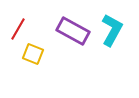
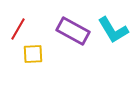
cyan L-shape: moved 1 px right; rotated 120 degrees clockwise
yellow square: rotated 25 degrees counterclockwise
